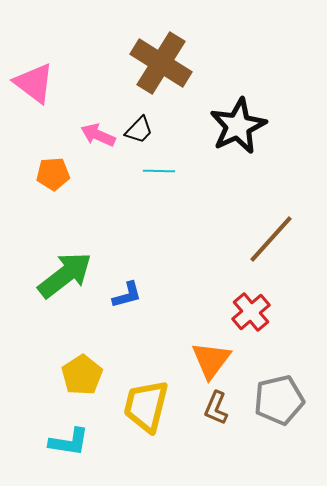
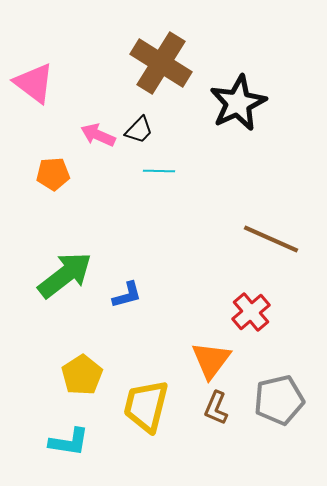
black star: moved 23 px up
brown line: rotated 72 degrees clockwise
